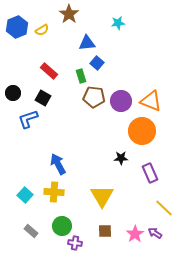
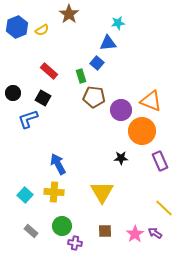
blue triangle: moved 21 px right
purple circle: moved 9 px down
purple rectangle: moved 10 px right, 12 px up
yellow triangle: moved 4 px up
